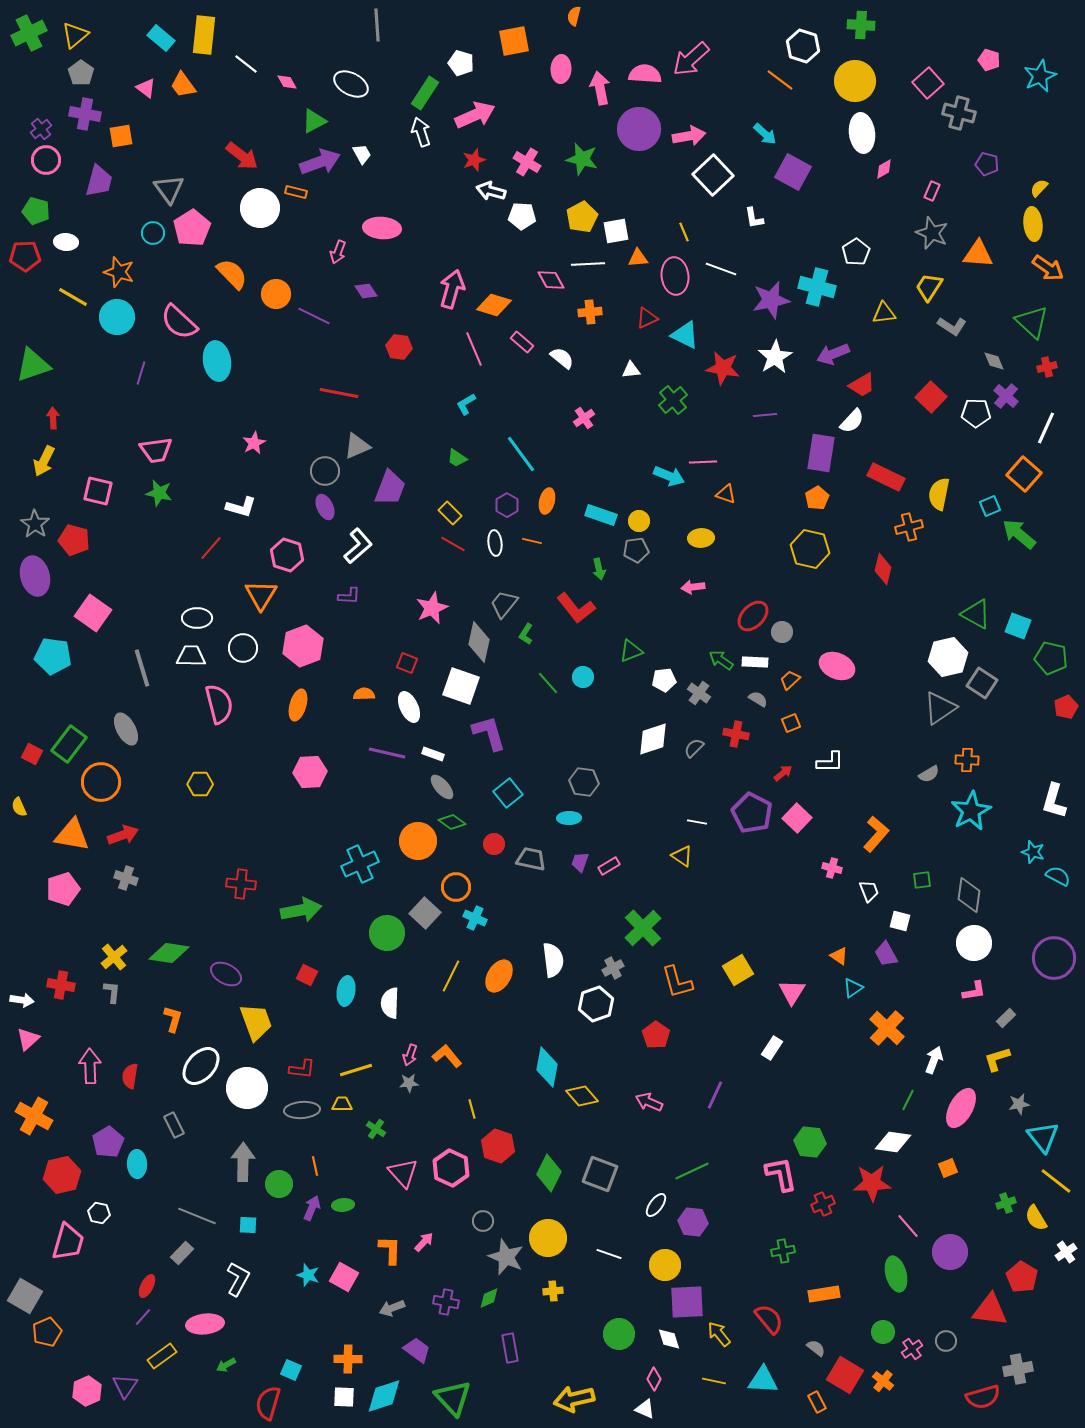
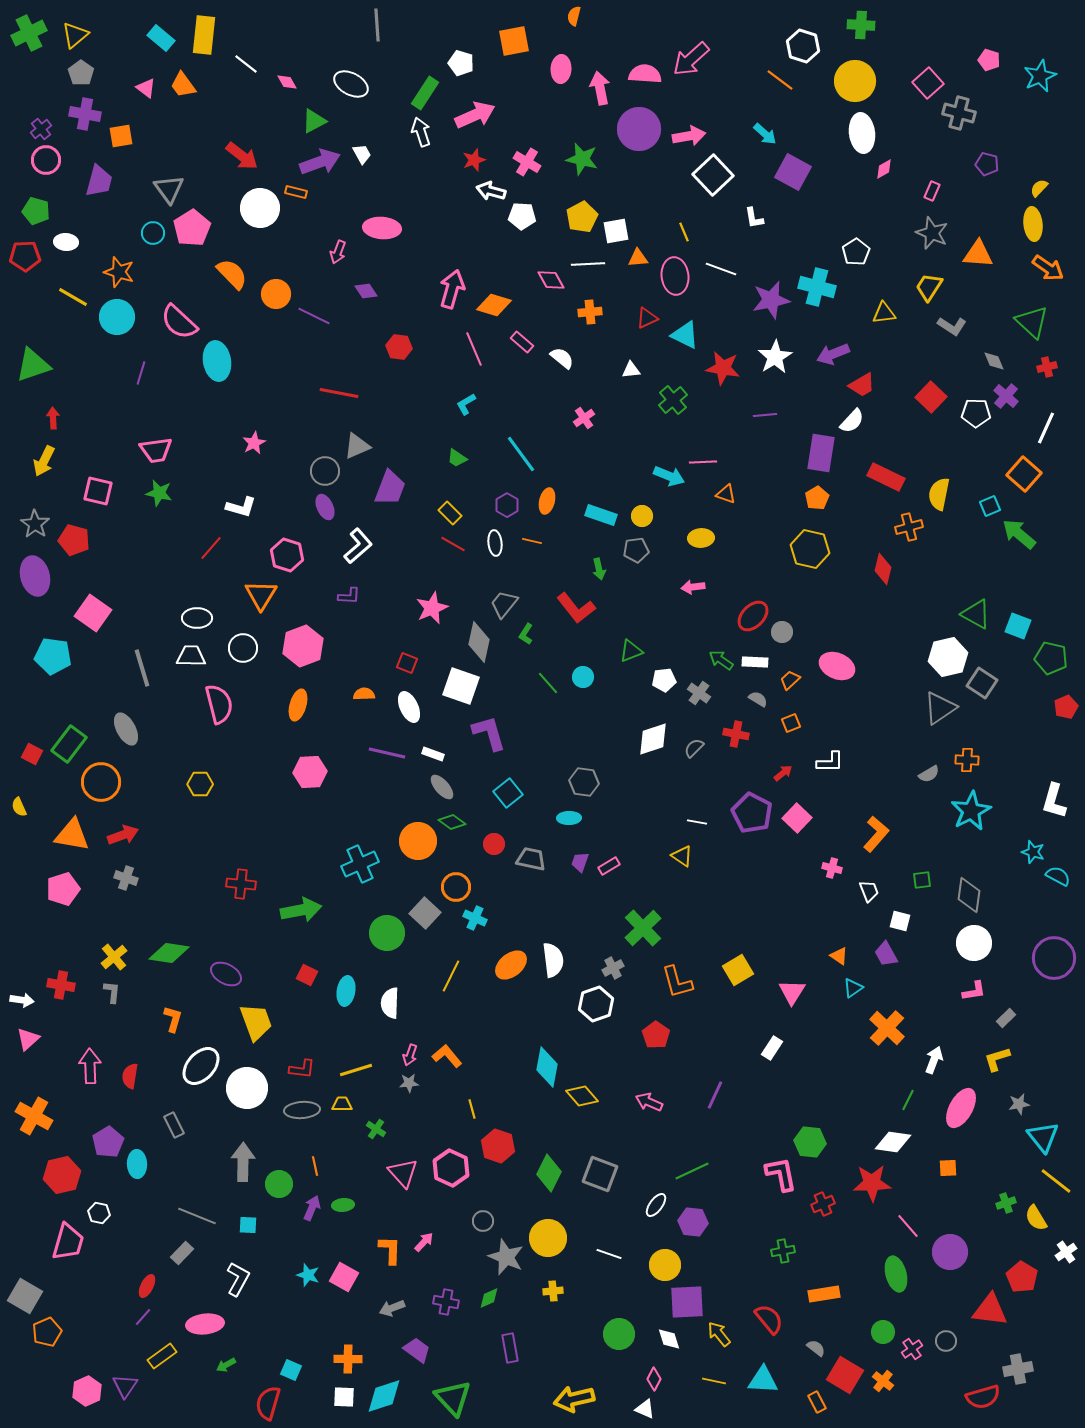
yellow circle at (639, 521): moved 3 px right, 5 px up
orange ellipse at (499, 976): moved 12 px right, 11 px up; rotated 20 degrees clockwise
orange square at (948, 1168): rotated 18 degrees clockwise
